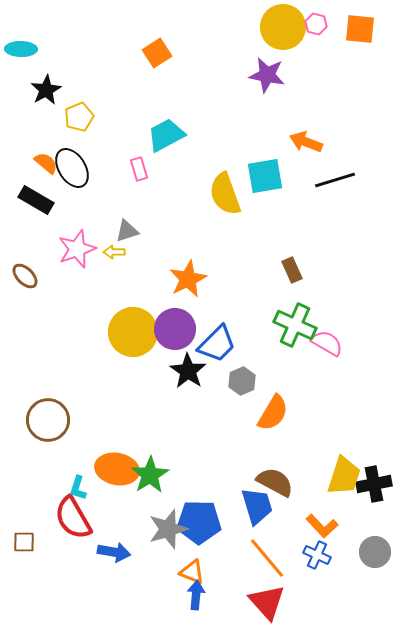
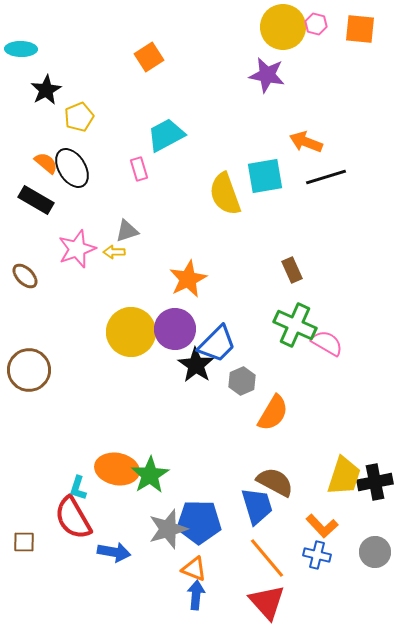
orange square at (157, 53): moved 8 px left, 4 px down
black line at (335, 180): moved 9 px left, 3 px up
yellow circle at (133, 332): moved 2 px left
black star at (188, 371): moved 8 px right, 6 px up
brown circle at (48, 420): moved 19 px left, 50 px up
black cross at (374, 484): moved 1 px right, 2 px up
blue cross at (317, 555): rotated 12 degrees counterclockwise
orange triangle at (192, 572): moved 2 px right, 3 px up
